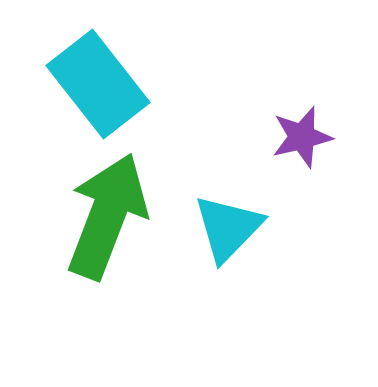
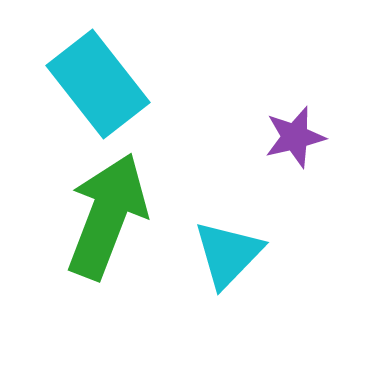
purple star: moved 7 px left
cyan triangle: moved 26 px down
